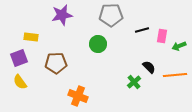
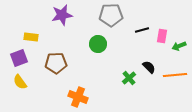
green cross: moved 5 px left, 4 px up
orange cross: moved 1 px down
